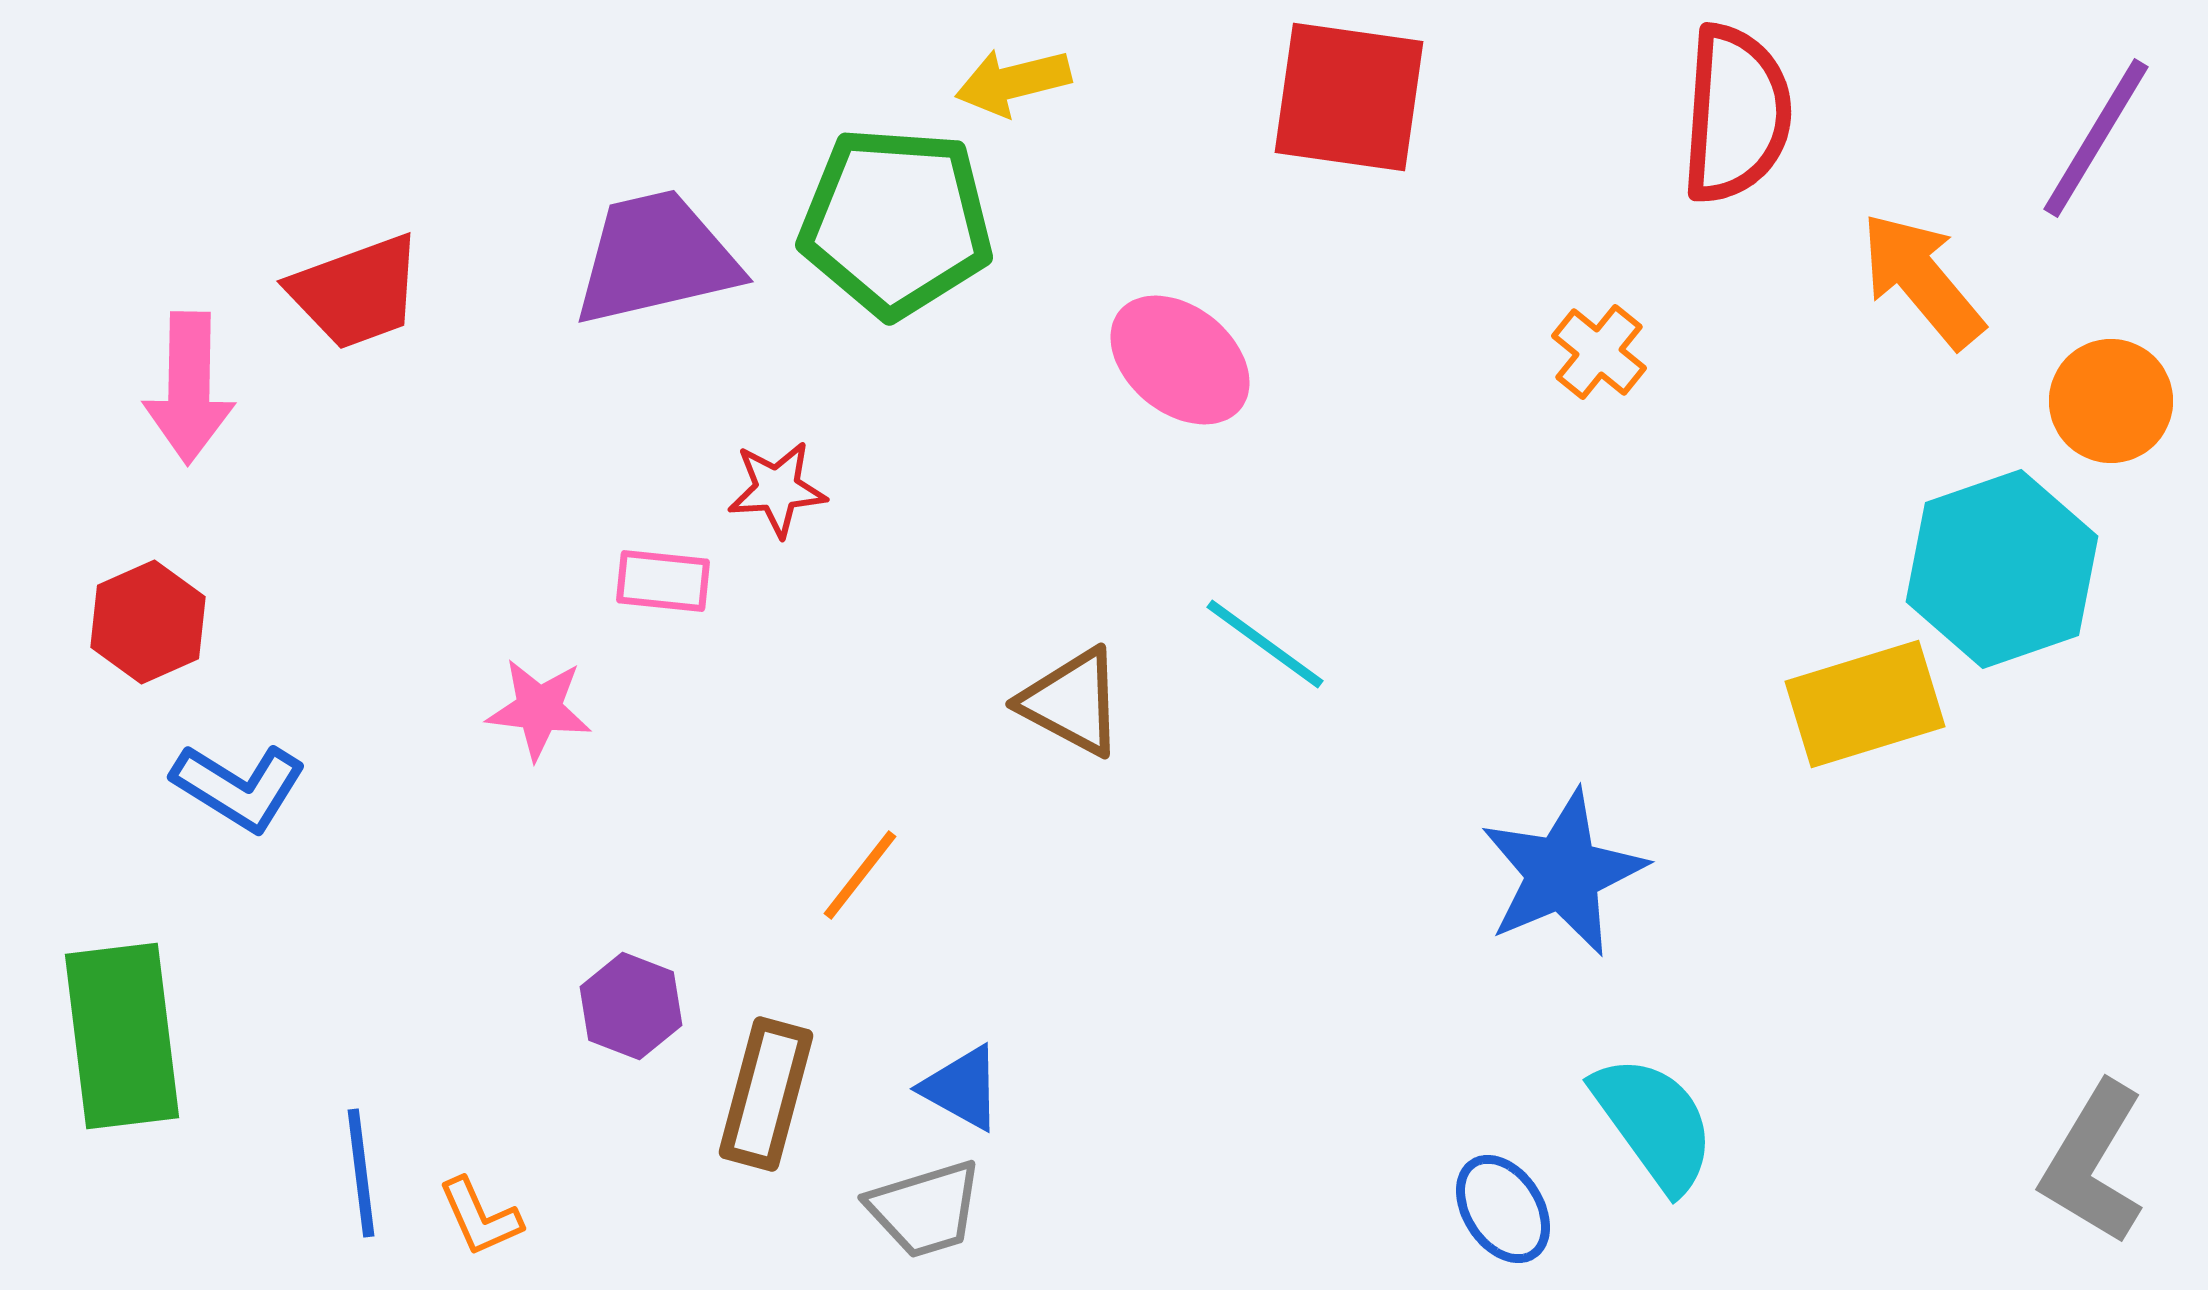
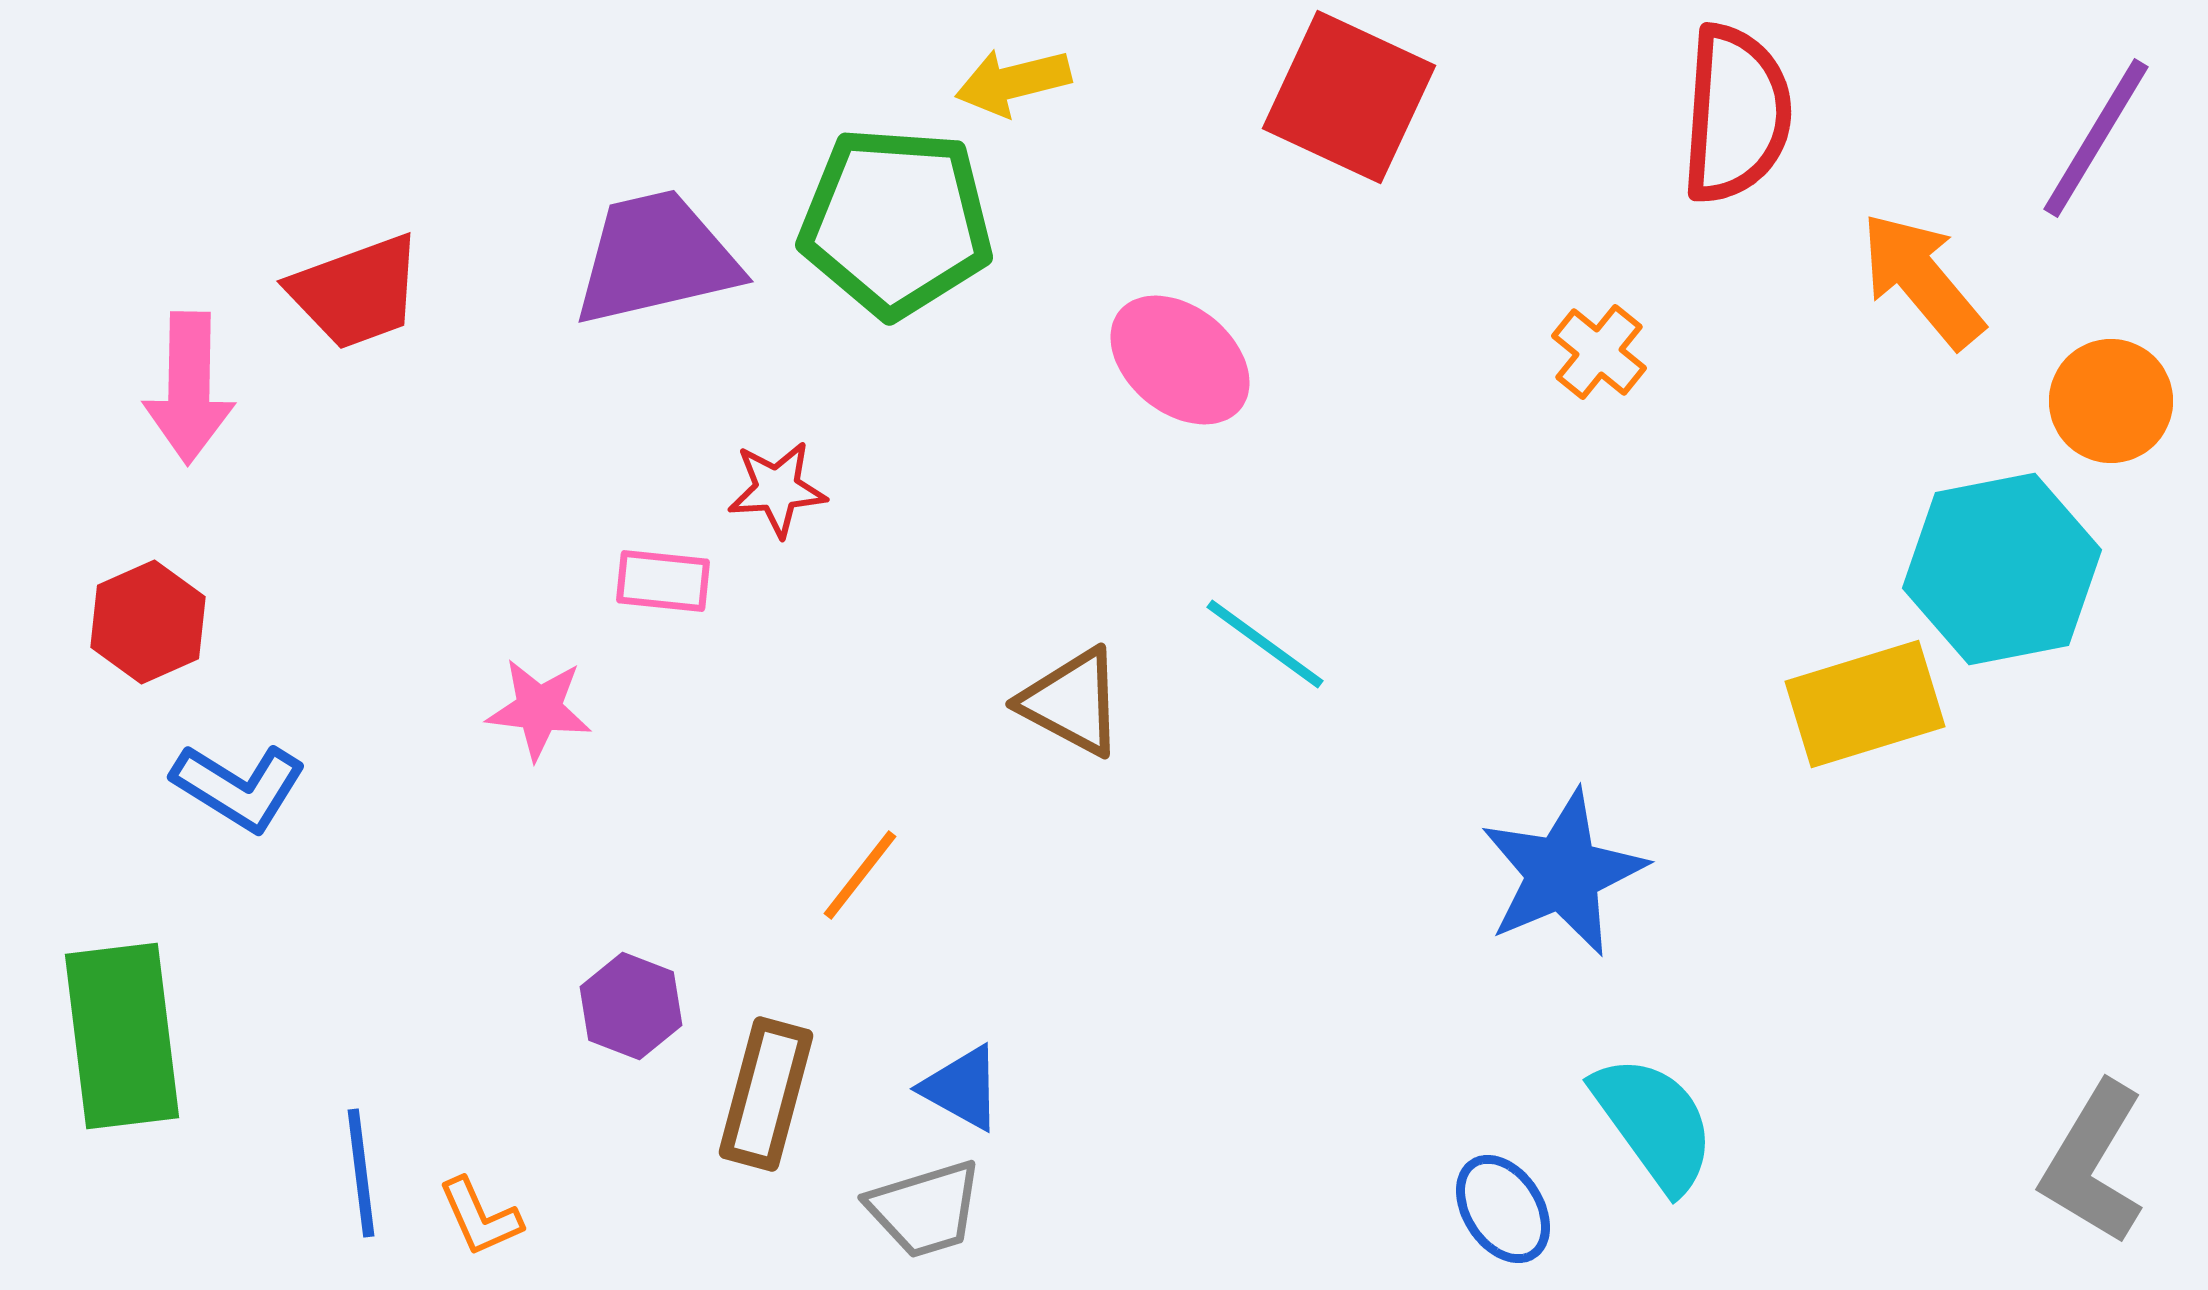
red square: rotated 17 degrees clockwise
cyan hexagon: rotated 8 degrees clockwise
